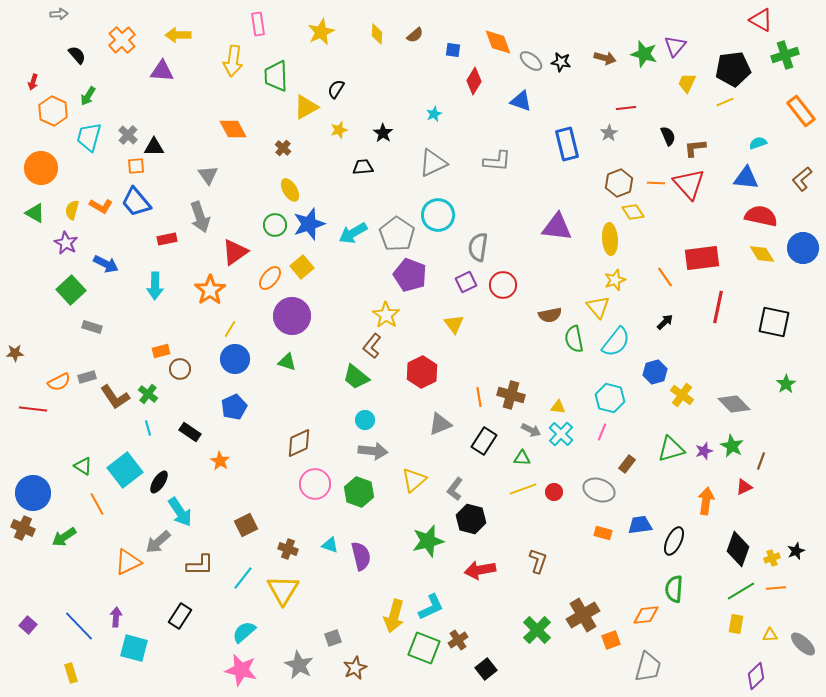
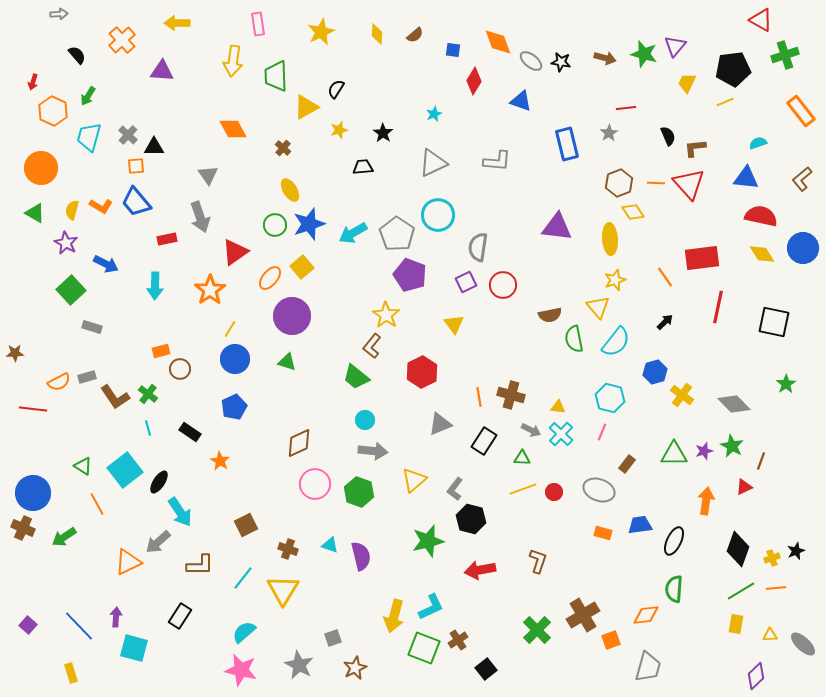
yellow arrow at (178, 35): moved 1 px left, 12 px up
green triangle at (671, 449): moved 3 px right, 5 px down; rotated 16 degrees clockwise
